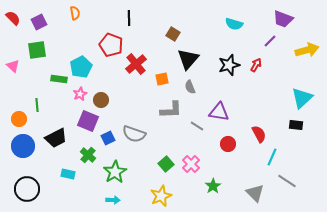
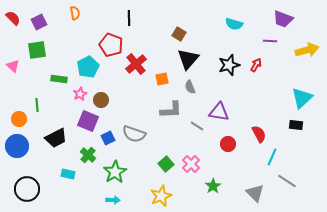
brown square at (173, 34): moved 6 px right
purple line at (270, 41): rotated 48 degrees clockwise
cyan pentagon at (81, 67): moved 7 px right
blue circle at (23, 146): moved 6 px left
